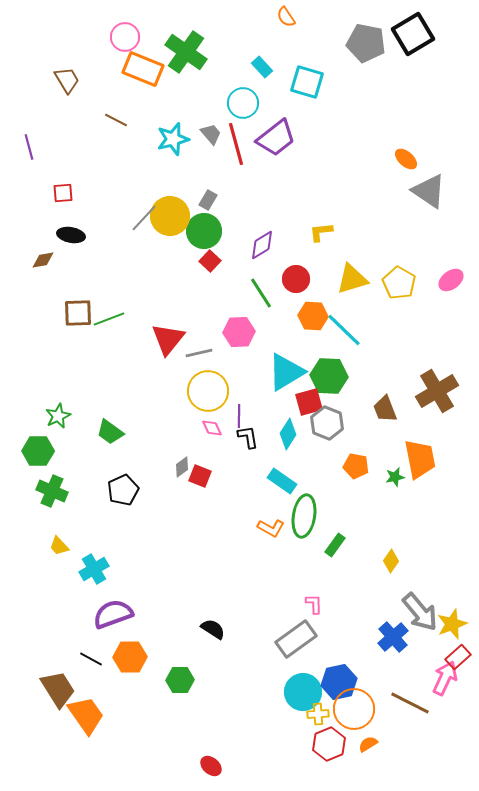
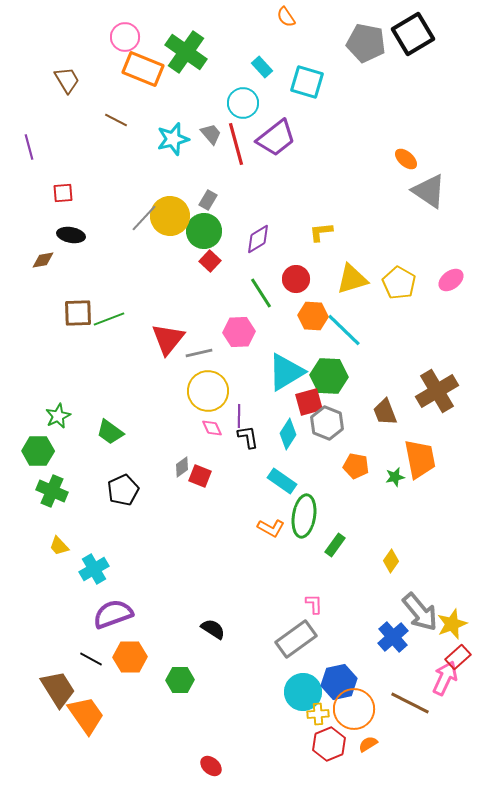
purple diamond at (262, 245): moved 4 px left, 6 px up
brown trapezoid at (385, 409): moved 3 px down
